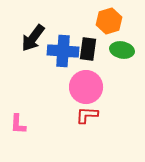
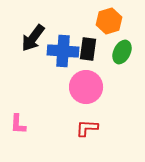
green ellipse: moved 2 px down; rotated 75 degrees counterclockwise
red L-shape: moved 13 px down
